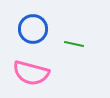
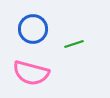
green line: rotated 30 degrees counterclockwise
